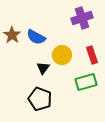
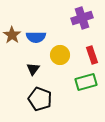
blue semicircle: rotated 30 degrees counterclockwise
yellow circle: moved 2 px left
black triangle: moved 10 px left, 1 px down
